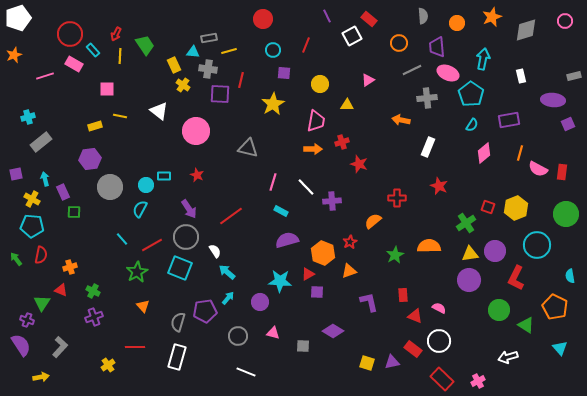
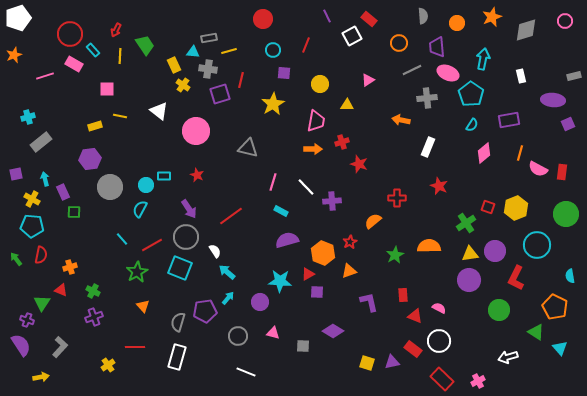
red arrow at (116, 34): moved 4 px up
purple square at (220, 94): rotated 20 degrees counterclockwise
green triangle at (526, 325): moved 10 px right, 7 px down
